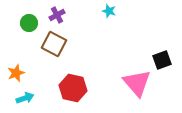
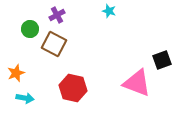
green circle: moved 1 px right, 6 px down
pink triangle: rotated 28 degrees counterclockwise
cyan arrow: rotated 30 degrees clockwise
